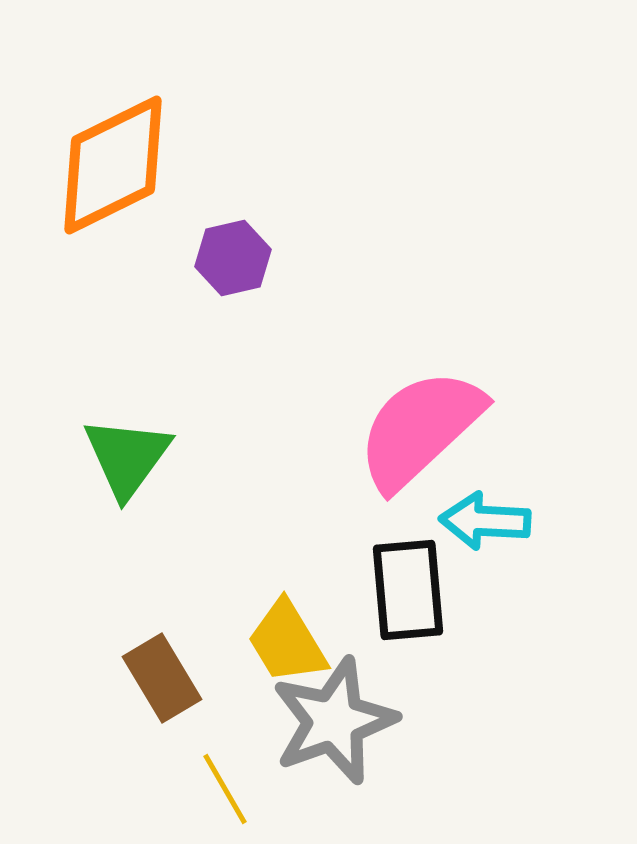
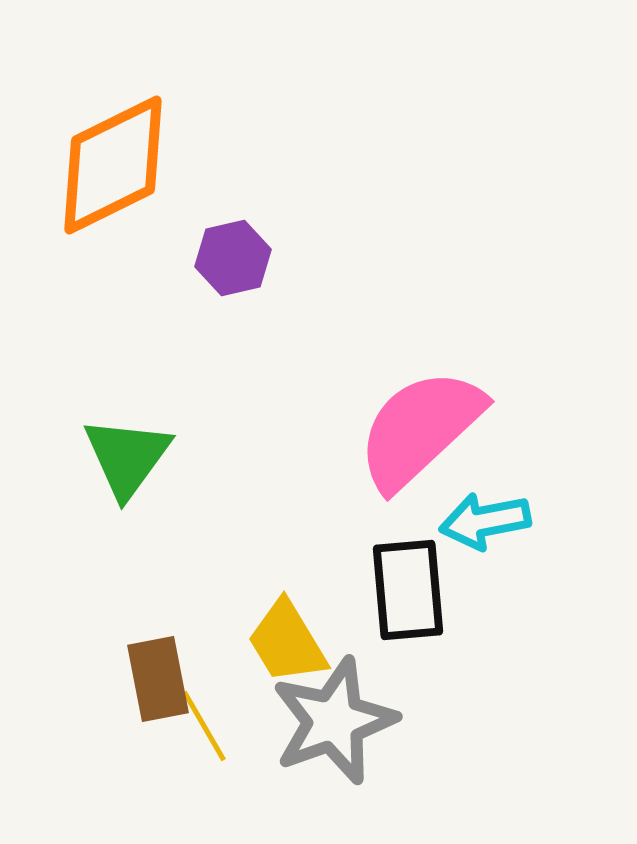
cyan arrow: rotated 14 degrees counterclockwise
brown rectangle: moved 4 px left, 1 px down; rotated 20 degrees clockwise
yellow line: moved 21 px left, 63 px up
